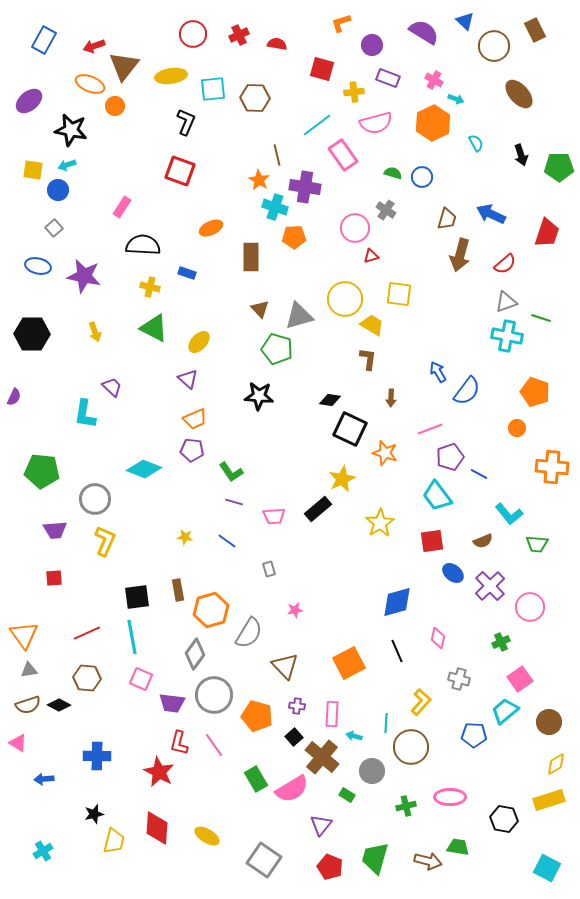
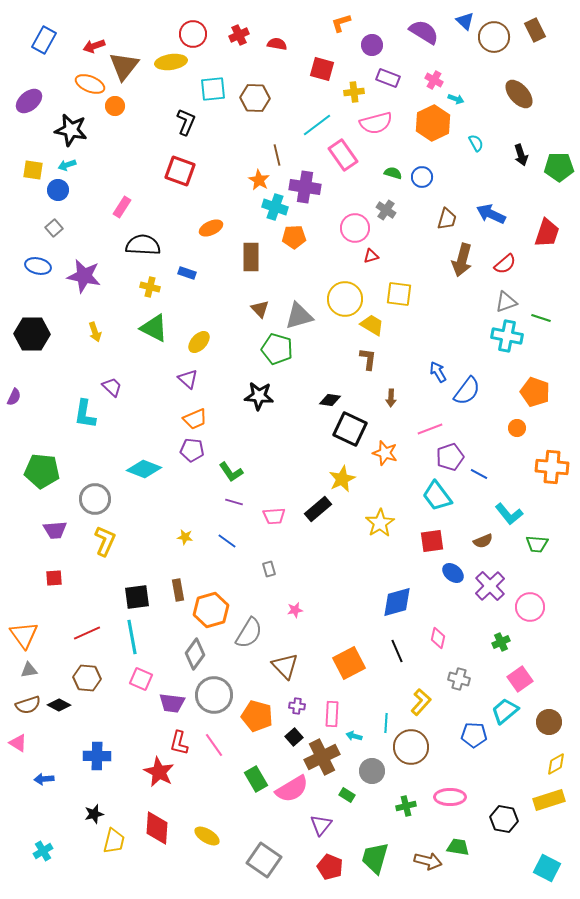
brown circle at (494, 46): moved 9 px up
yellow ellipse at (171, 76): moved 14 px up
brown arrow at (460, 255): moved 2 px right, 5 px down
brown cross at (322, 757): rotated 24 degrees clockwise
